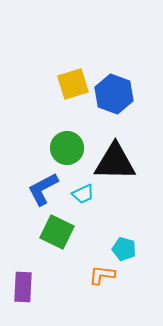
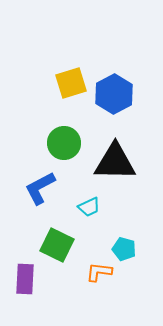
yellow square: moved 2 px left, 1 px up
blue hexagon: rotated 12 degrees clockwise
green circle: moved 3 px left, 5 px up
blue L-shape: moved 3 px left, 1 px up
cyan trapezoid: moved 6 px right, 13 px down
green square: moved 13 px down
orange L-shape: moved 3 px left, 3 px up
purple rectangle: moved 2 px right, 8 px up
